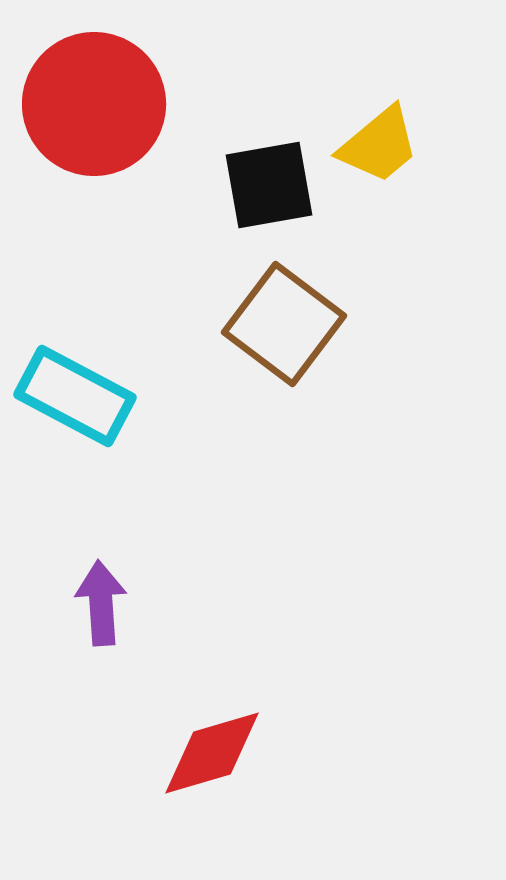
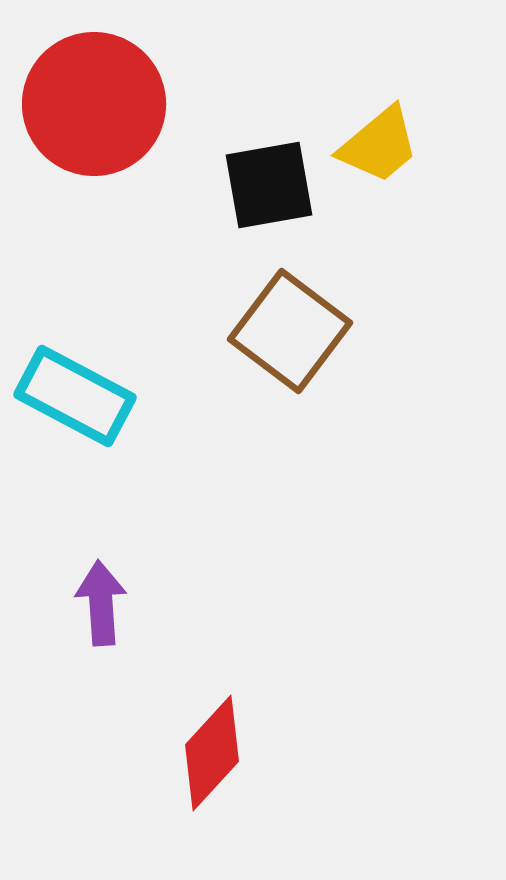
brown square: moved 6 px right, 7 px down
red diamond: rotated 31 degrees counterclockwise
